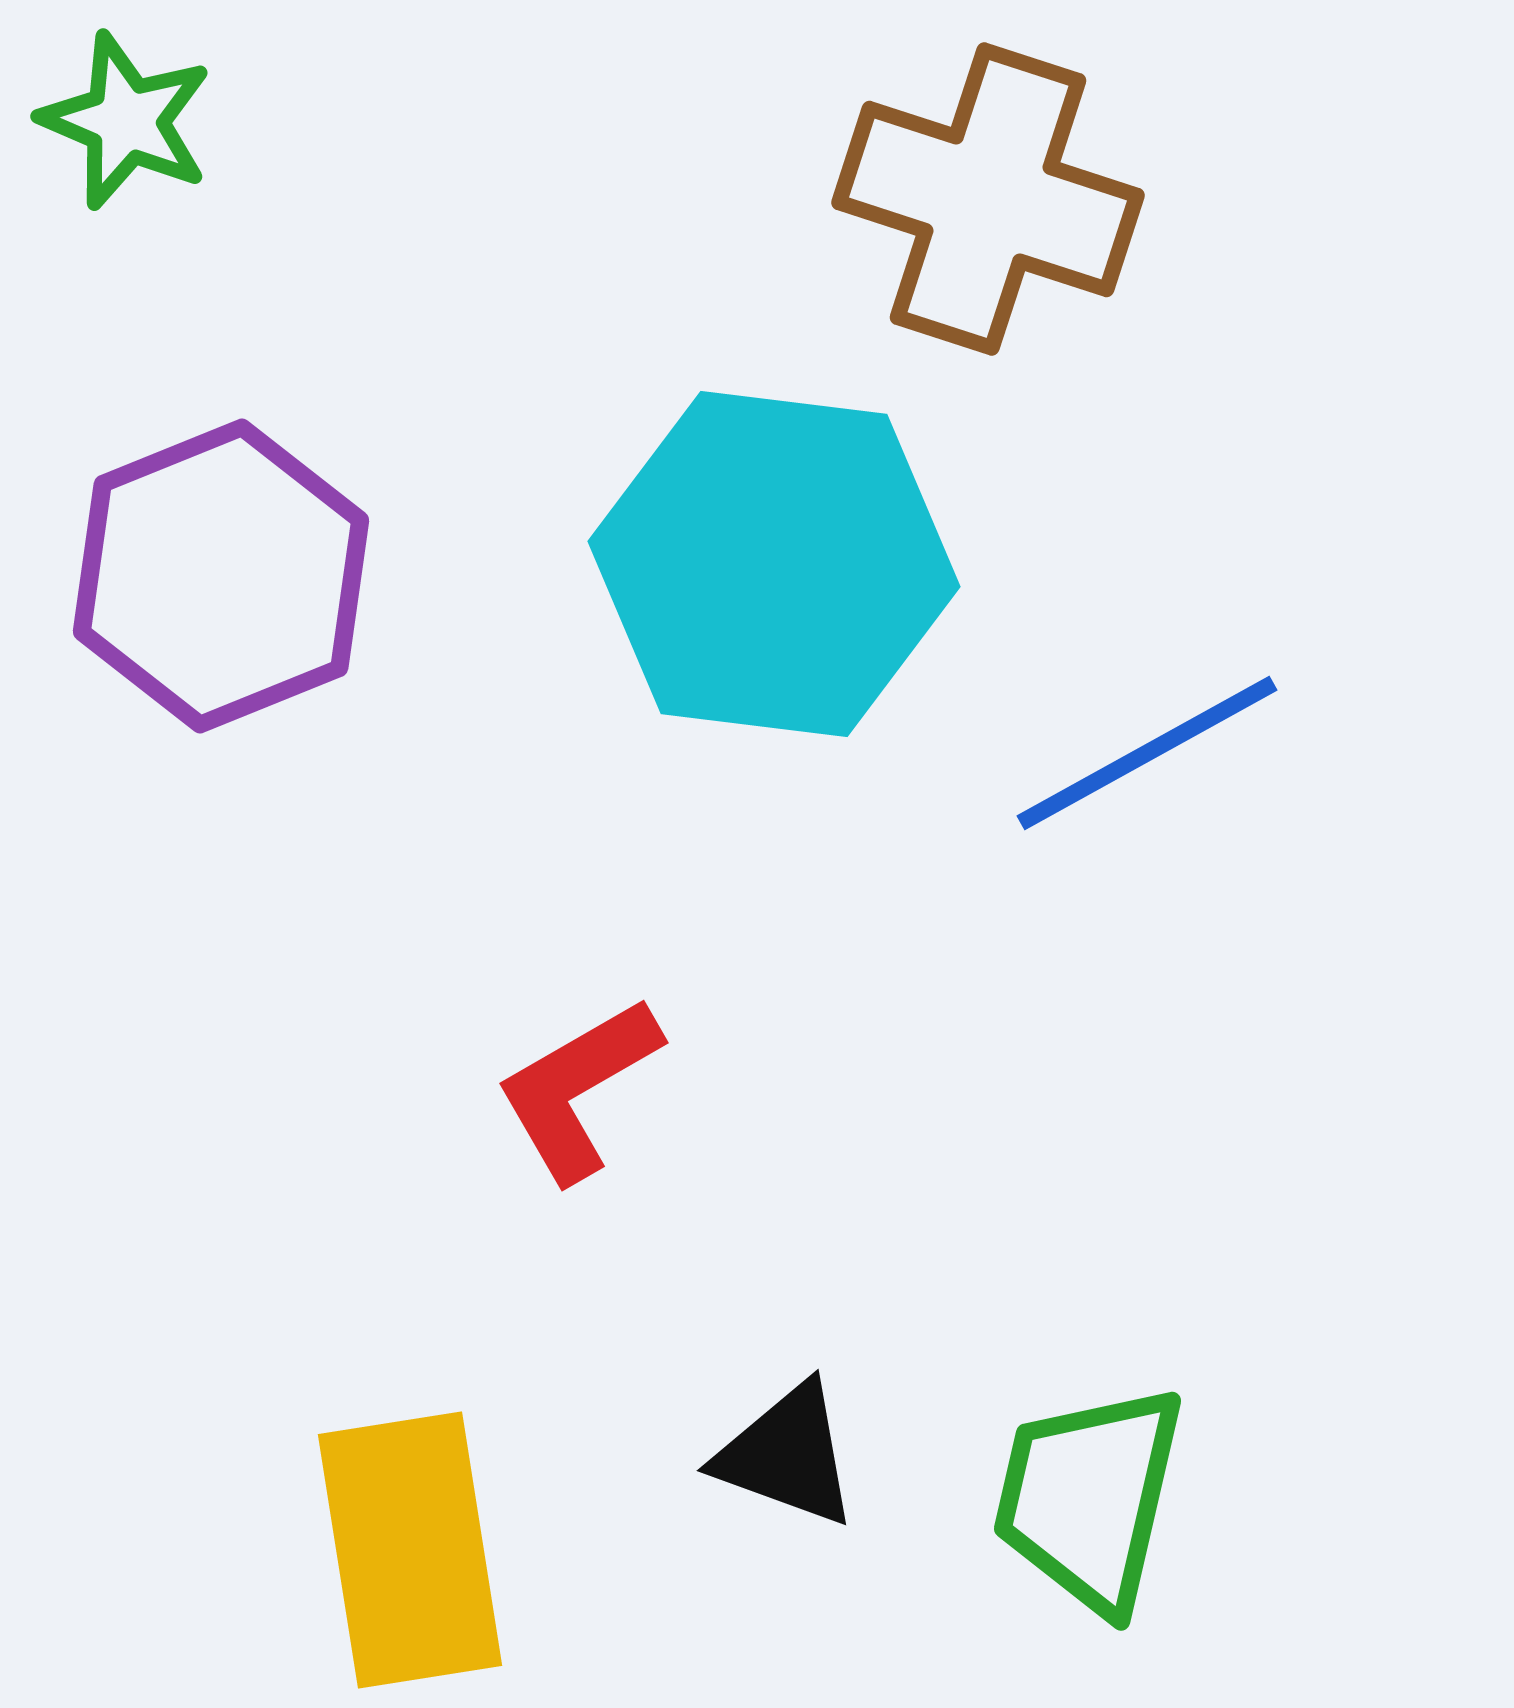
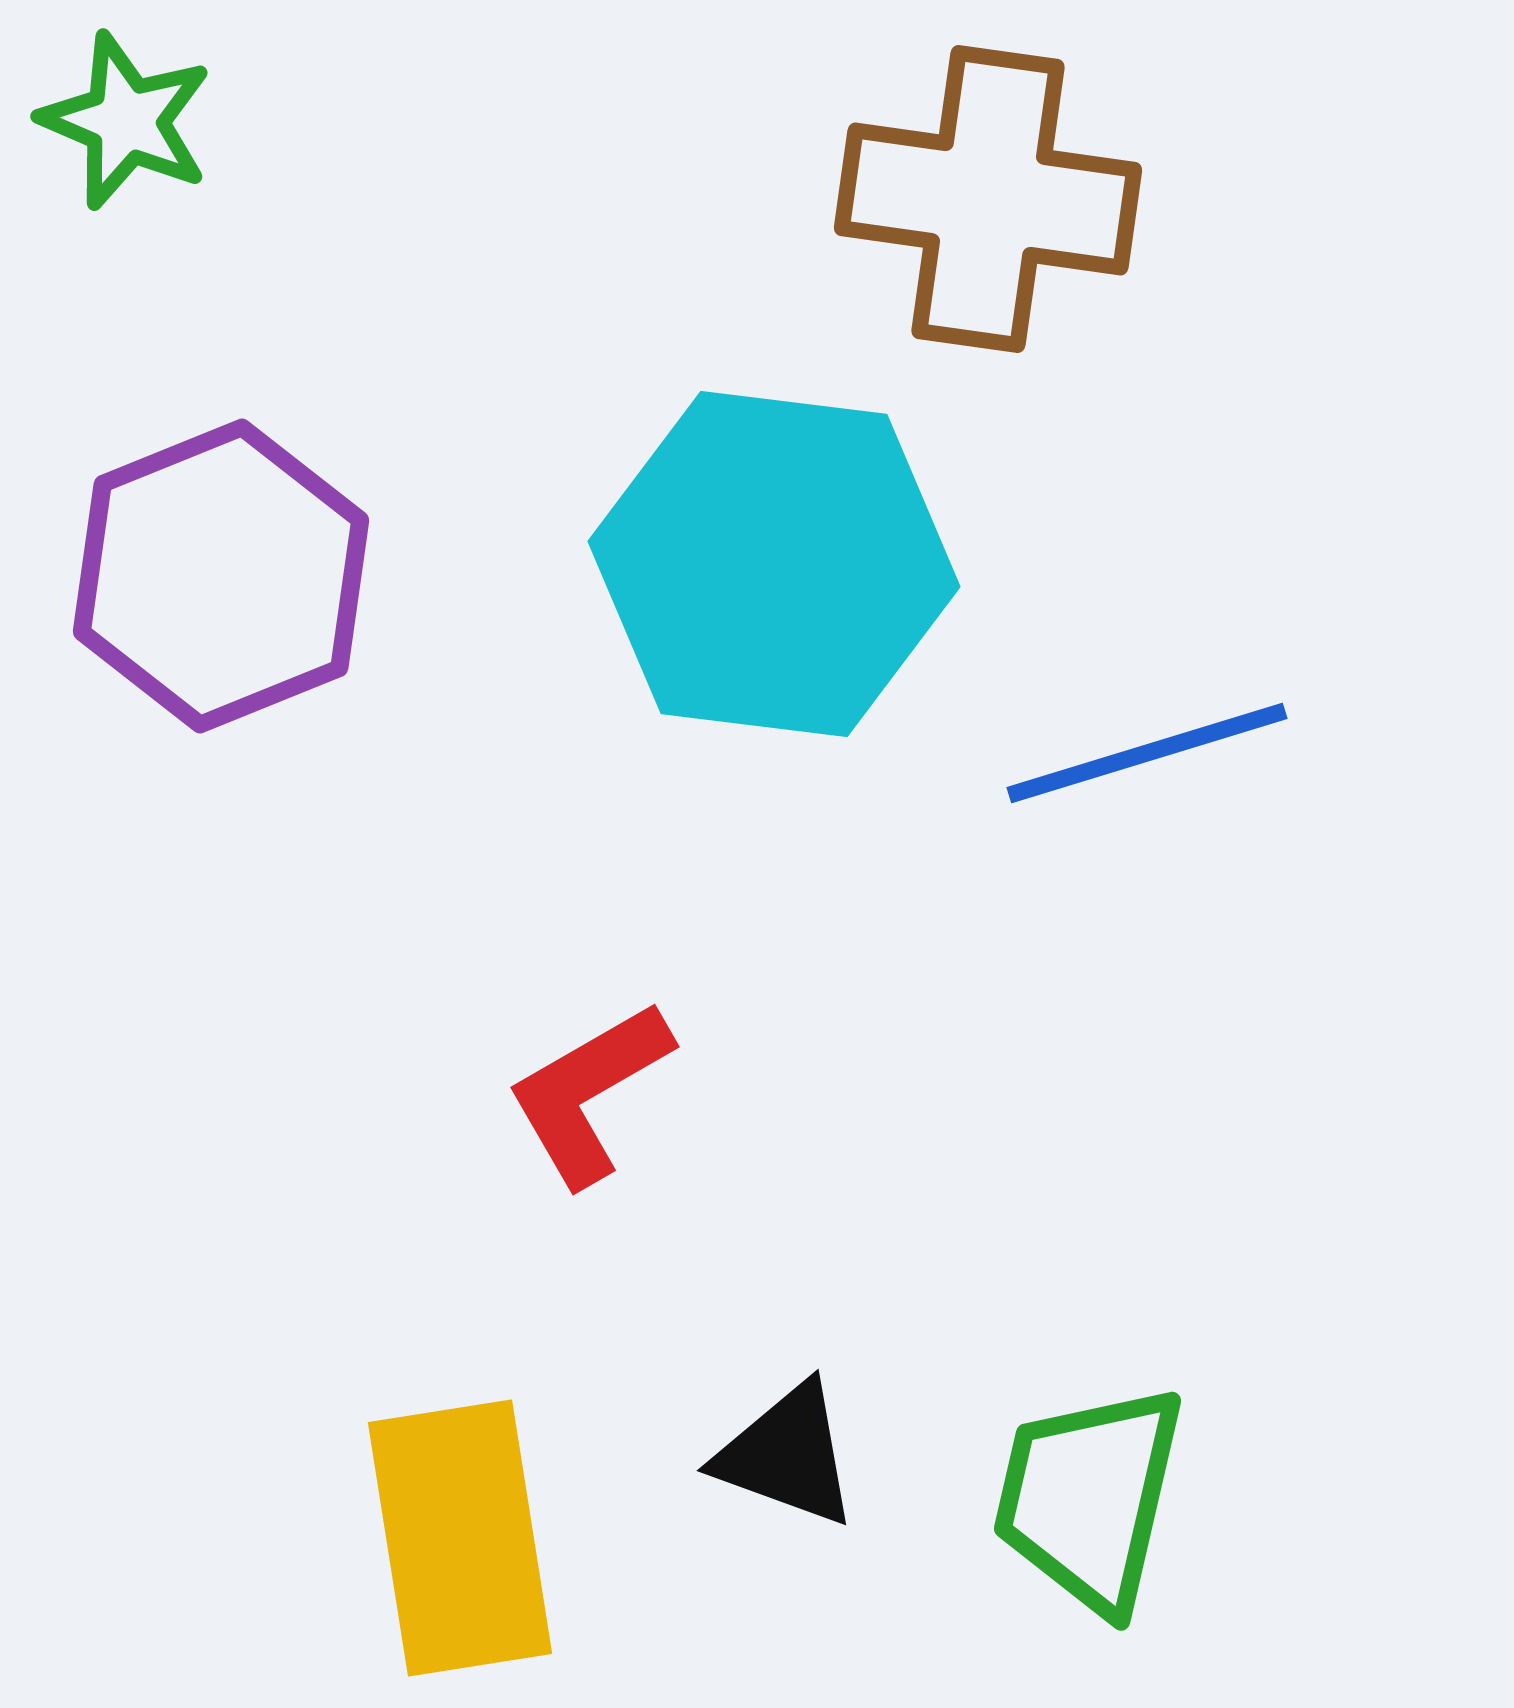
brown cross: rotated 10 degrees counterclockwise
blue line: rotated 12 degrees clockwise
red L-shape: moved 11 px right, 4 px down
yellow rectangle: moved 50 px right, 12 px up
